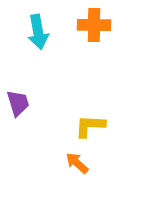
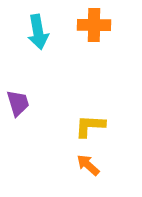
orange arrow: moved 11 px right, 2 px down
